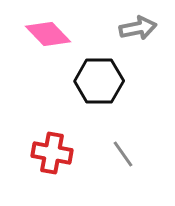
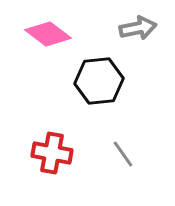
pink diamond: rotated 9 degrees counterclockwise
black hexagon: rotated 6 degrees counterclockwise
